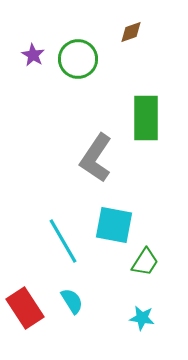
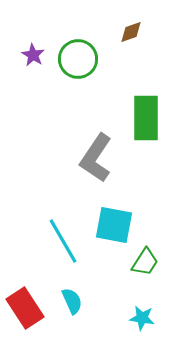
cyan semicircle: rotated 8 degrees clockwise
